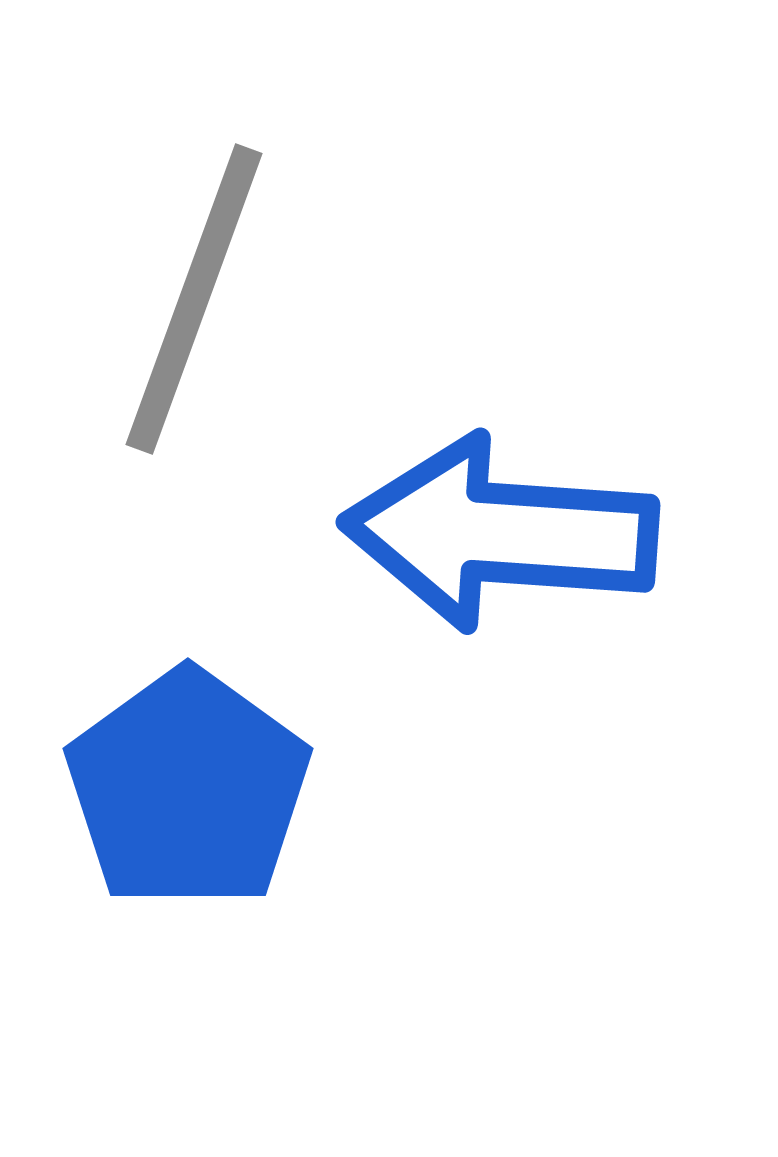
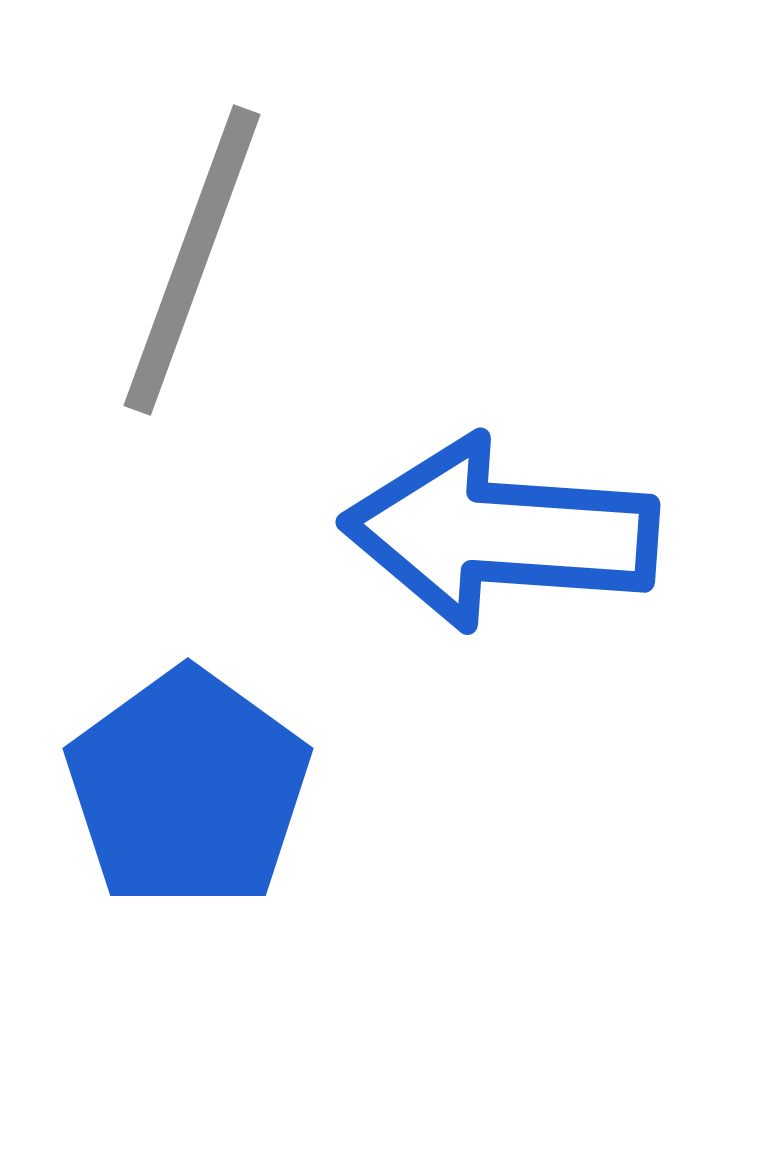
gray line: moved 2 px left, 39 px up
